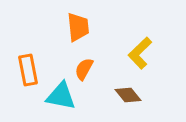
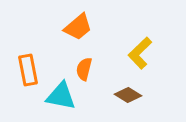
orange trapezoid: rotated 56 degrees clockwise
orange semicircle: rotated 15 degrees counterclockwise
brown diamond: rotated 20 degrees counterclockwise
